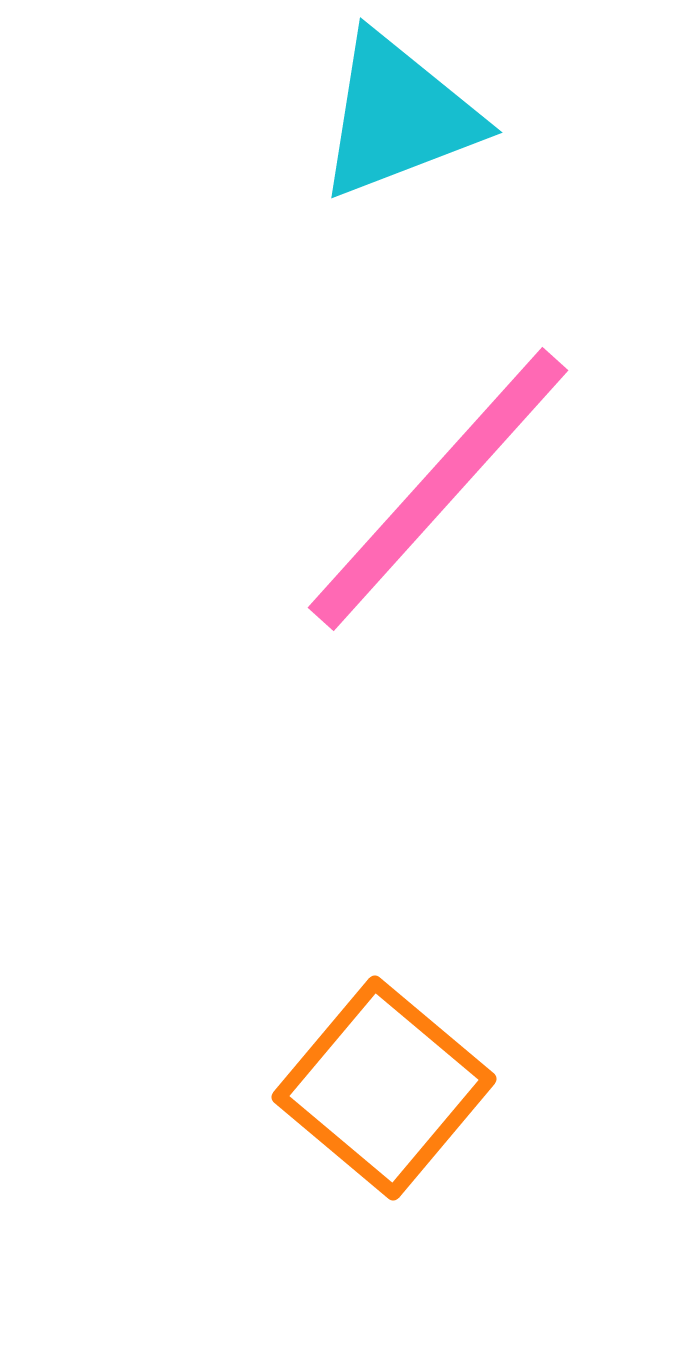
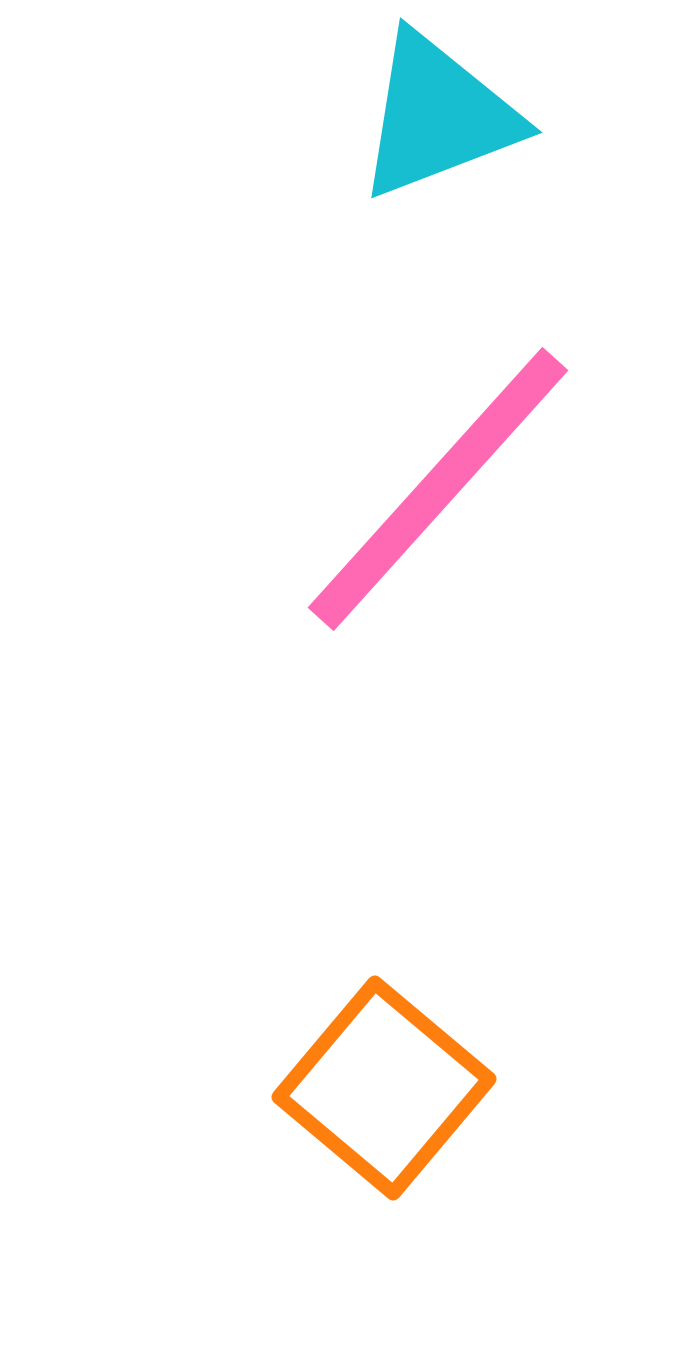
cyan triangle: moved 40 px right
